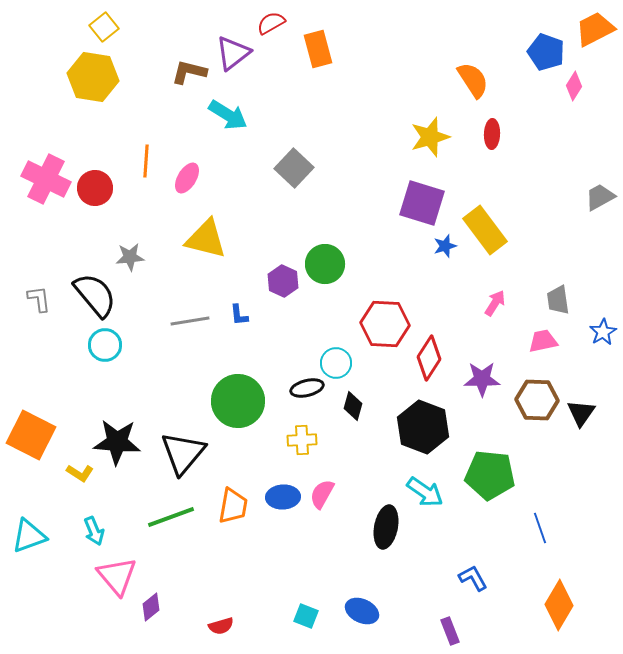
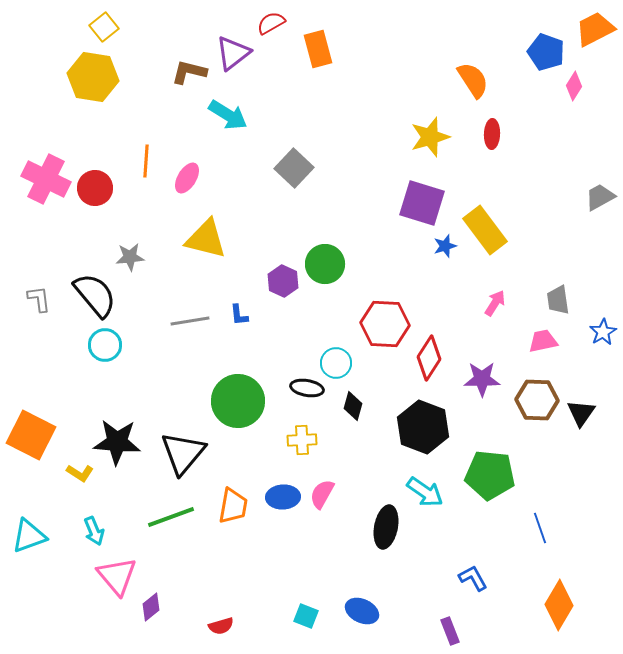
black ellipse at (307, 388): rotated 24 degrees clockwise
